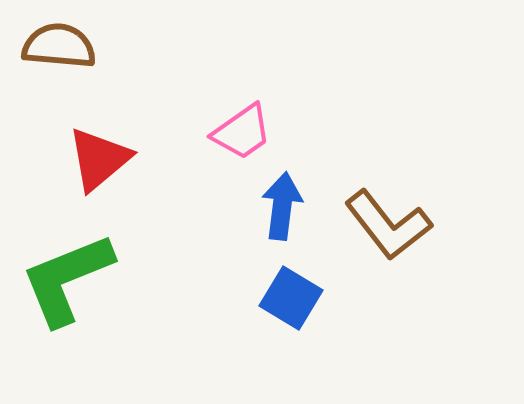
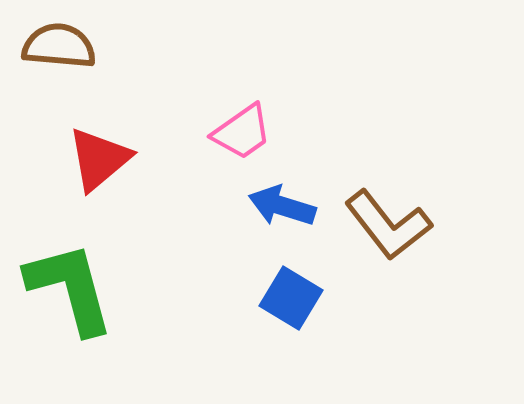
blue arrow: rotated 80 degrees counterclockwise
green L-shape: moved 3 px right, 9 px down; rotated 97 degrees clockwise
